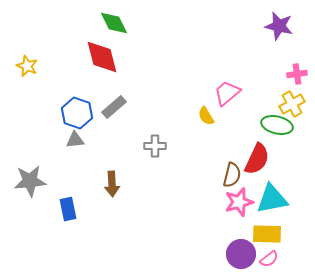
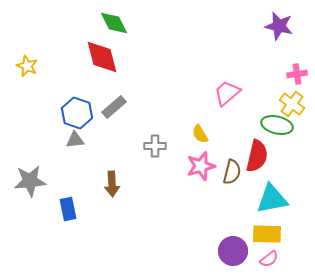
yellow cross: rotated 25 degrees counterclockwise
yellow semicircle: moved 6 px left, 18 px down
red semicircle: moved 3 px up; rotated 12 degrees counterclockwise
brown semicircle: moved 3 px up
pink star: moved 38 px left, 36 px up
purple circle: moved 8 px left, 3 px up
